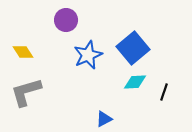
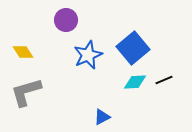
black line: moved 12 px up; rotated 48 degrees clockwise
blue triangle: moved 2 px left, 2 px up
